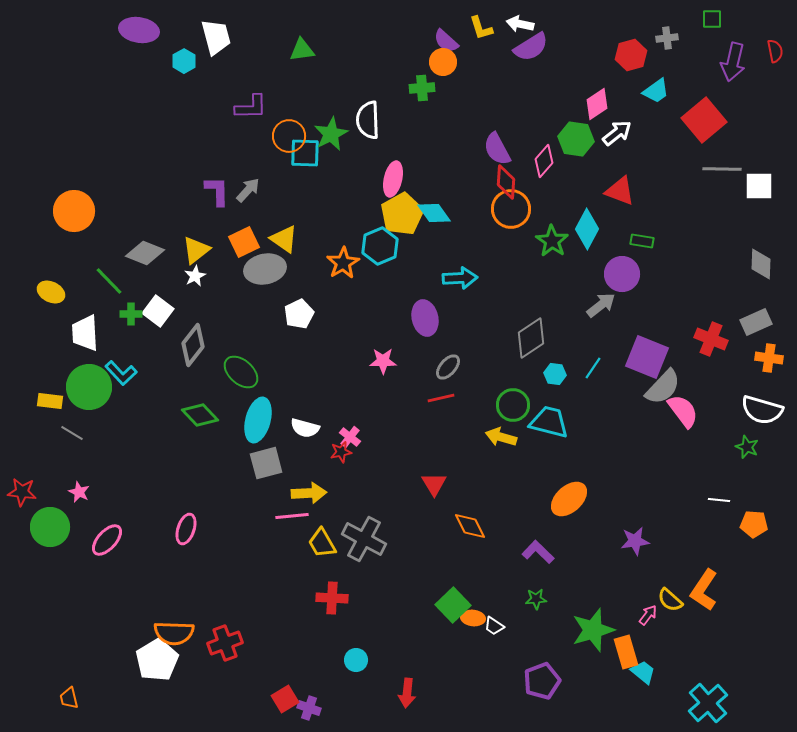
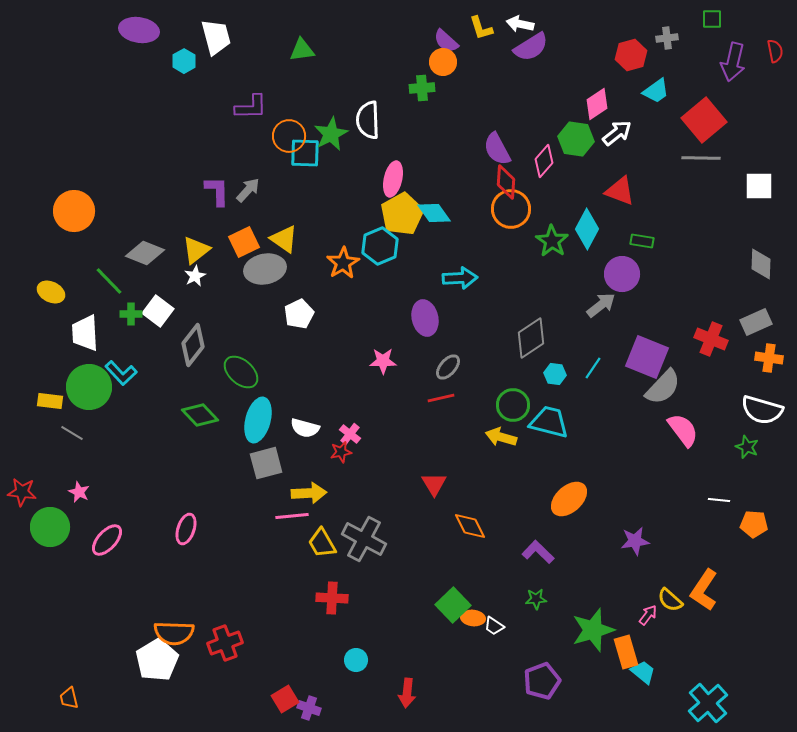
gray line at (722, 169): moved 21 px left, 11 px up
pink semicircle at (683, 411): moved 19 px down
pink cross at (350, 437): moved 3 px up
